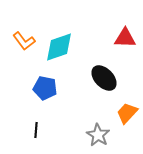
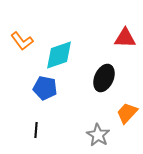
orange L-shape: moved 2 px left
cyan diamond: moved 8 px down
black ellipse: rotated 68 degrees clockwise
